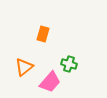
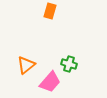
orange rectangle: moved 7 px right, 23 px up
orange triangle: moved 2 px right, 2 px up
